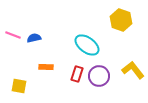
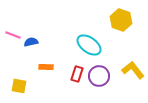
blue semicircle: moved 3 px left, 4 px down
cyan ellipse: moved 2 px right
